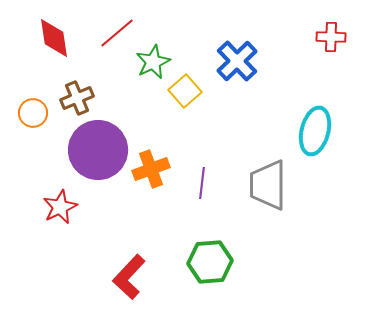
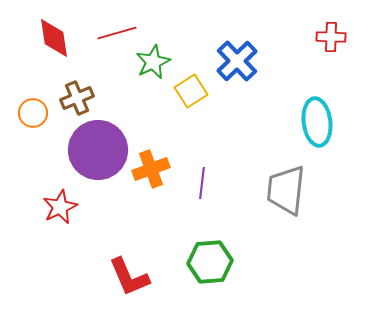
red line: rotated 24 degrees clockwise
yellow square: moved 6 px right; rotated 8 degrees clockwise
cyan ellipse: moved 2 px right, 9 px up; rotated 21 degrees counterclockwise
gray trapezoid: moved 18 px right, 5 px down; rotated 6 degrees clockwise
red L-shape: rotated 66 degrees counterclockwise
